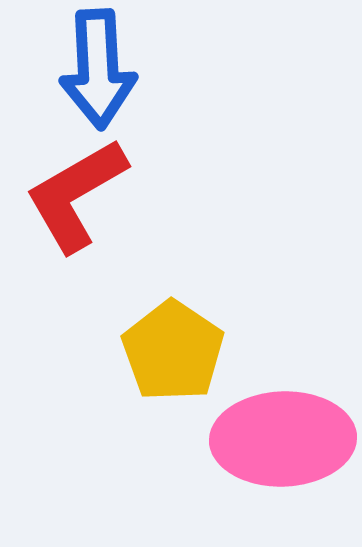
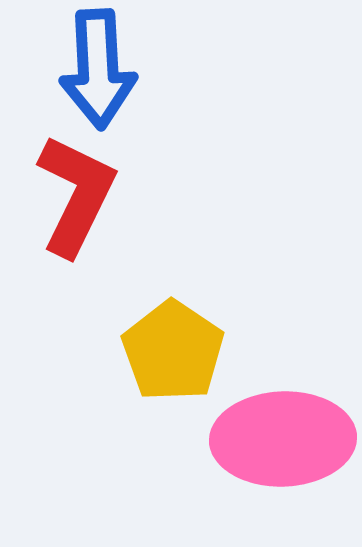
red L-shape: rotated 146 degrees clockwise
